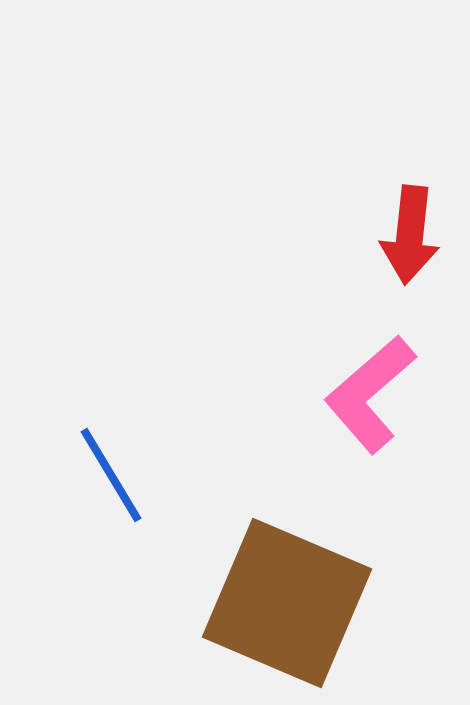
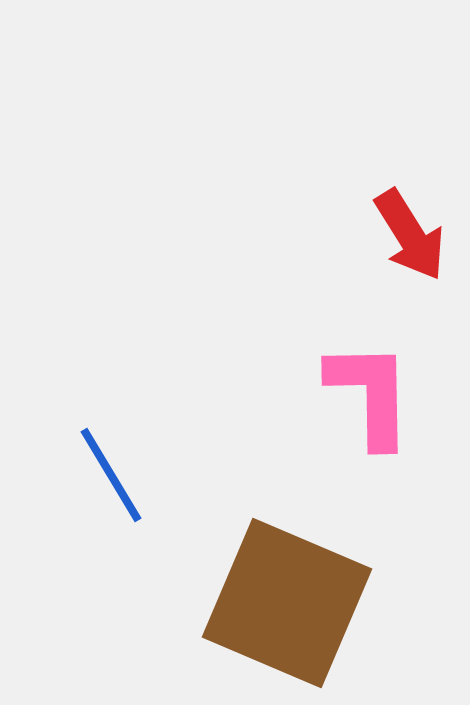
red arrow: rotated 38 degrees counterclockwise
pink L-shape: rotated 130 degrees clockwise
